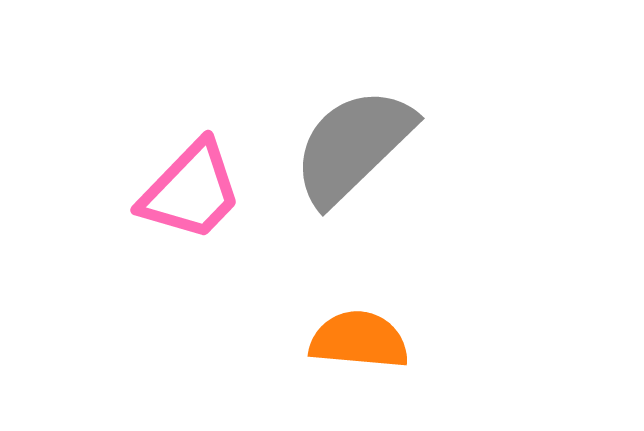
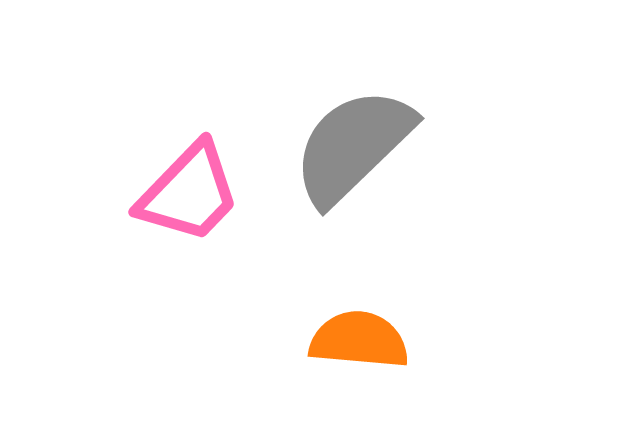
pink trapezoid: moved 2 px left, 2 px down
